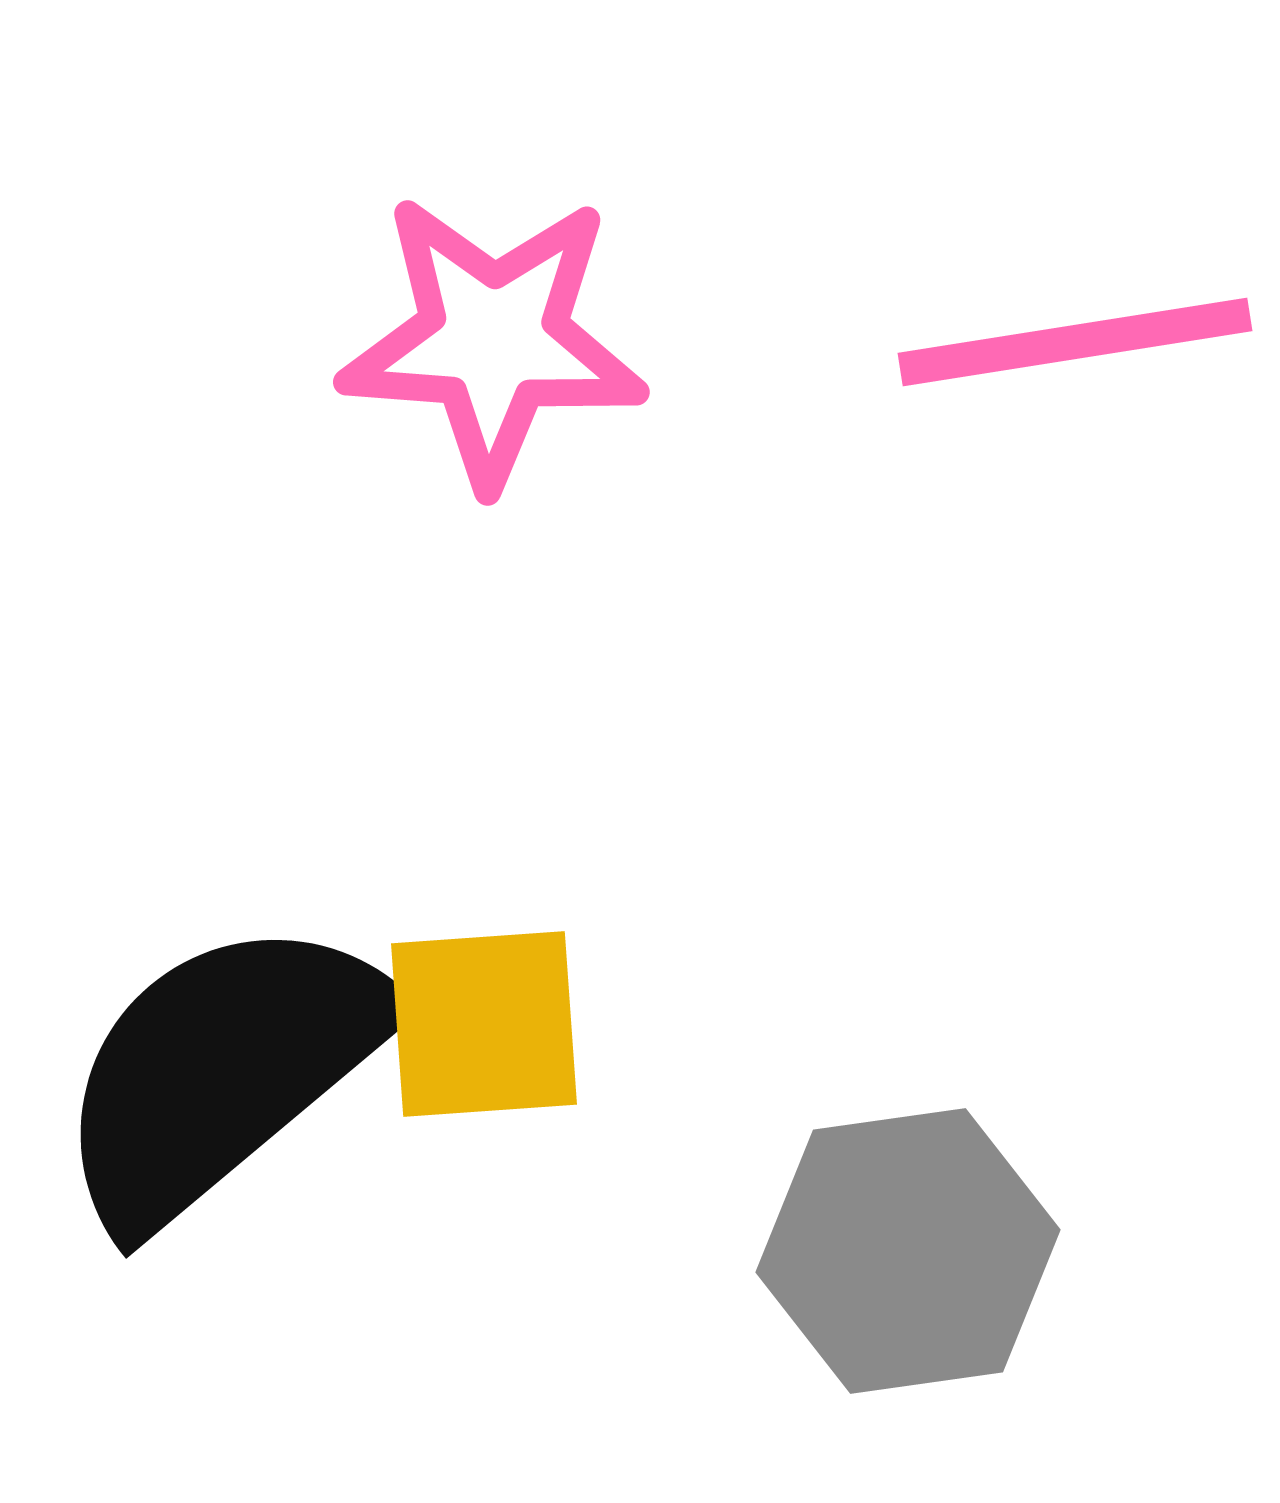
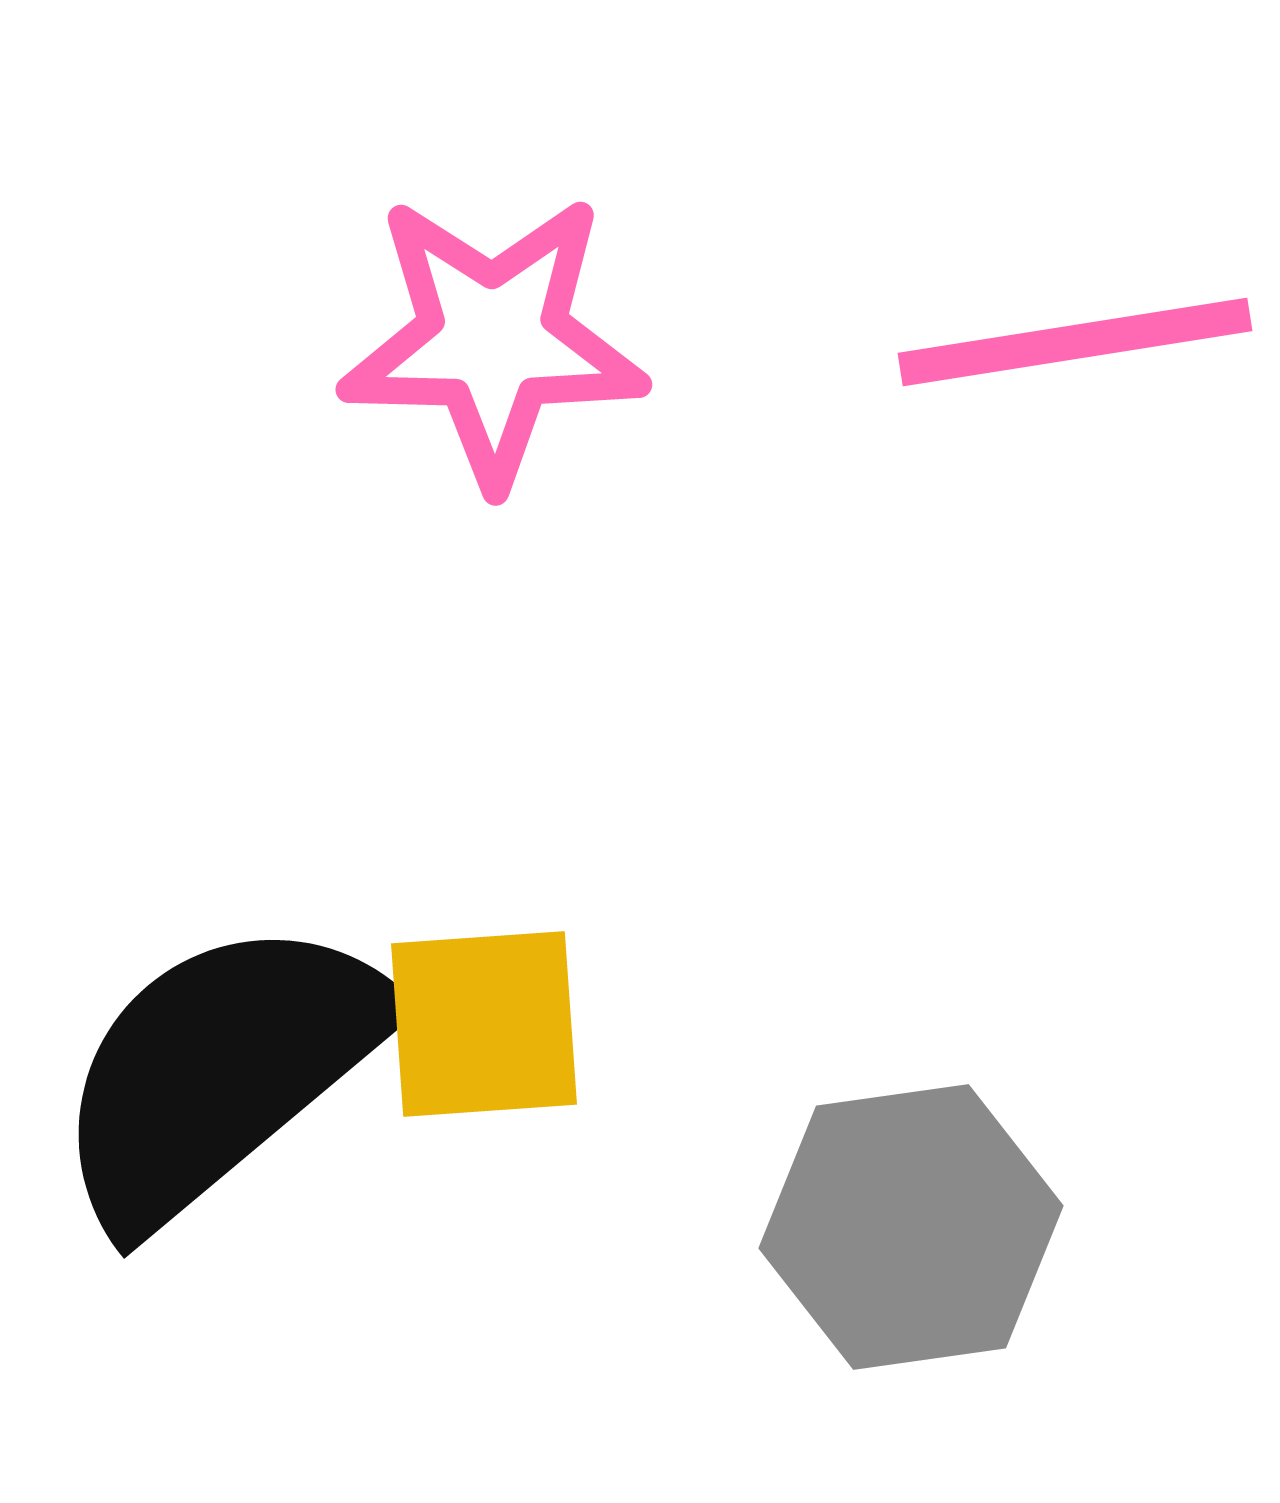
pink star: rotated 3 degrees counterclockwise
black semicircle: moved 2 px left
gray hexagon: moved 3 px right, 24 px up
